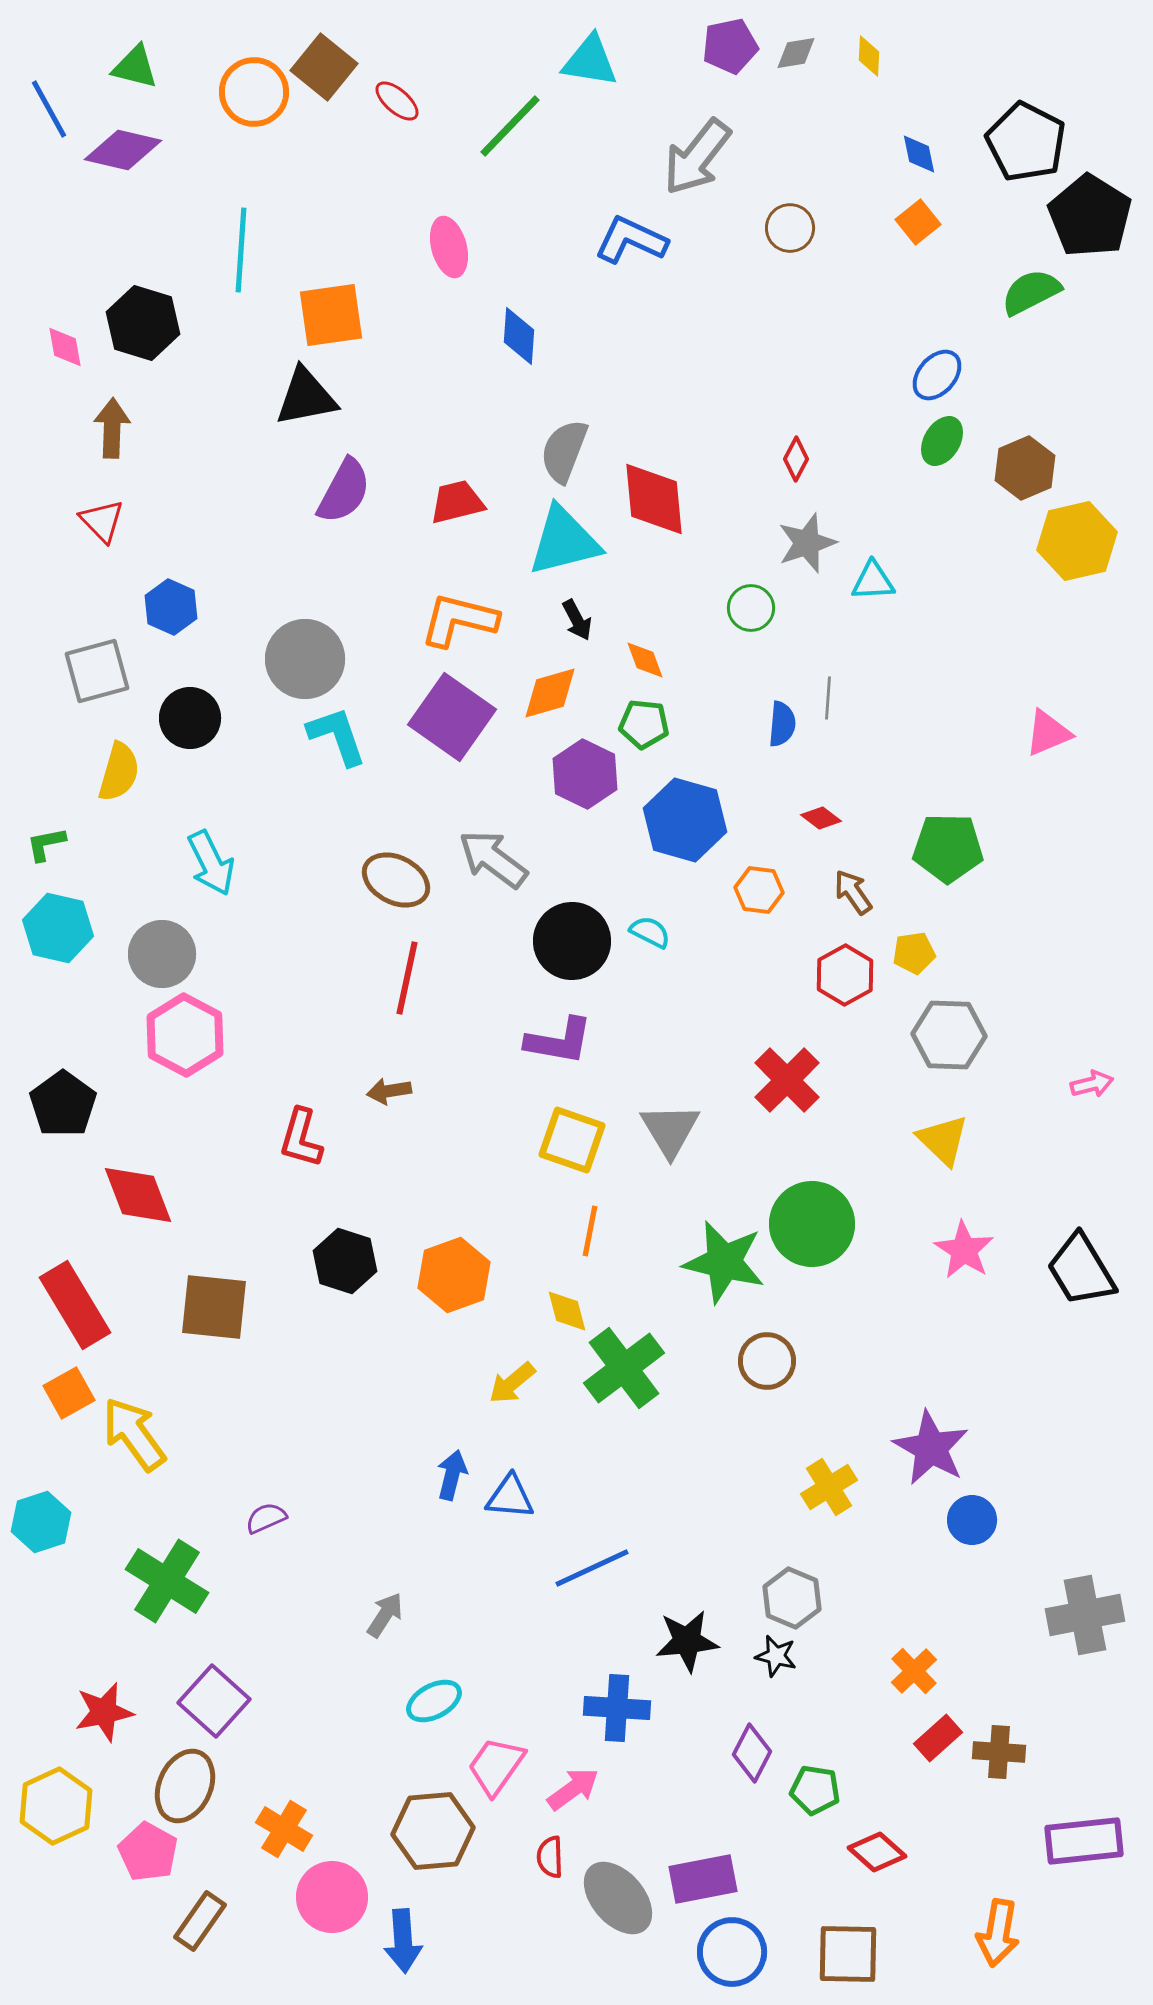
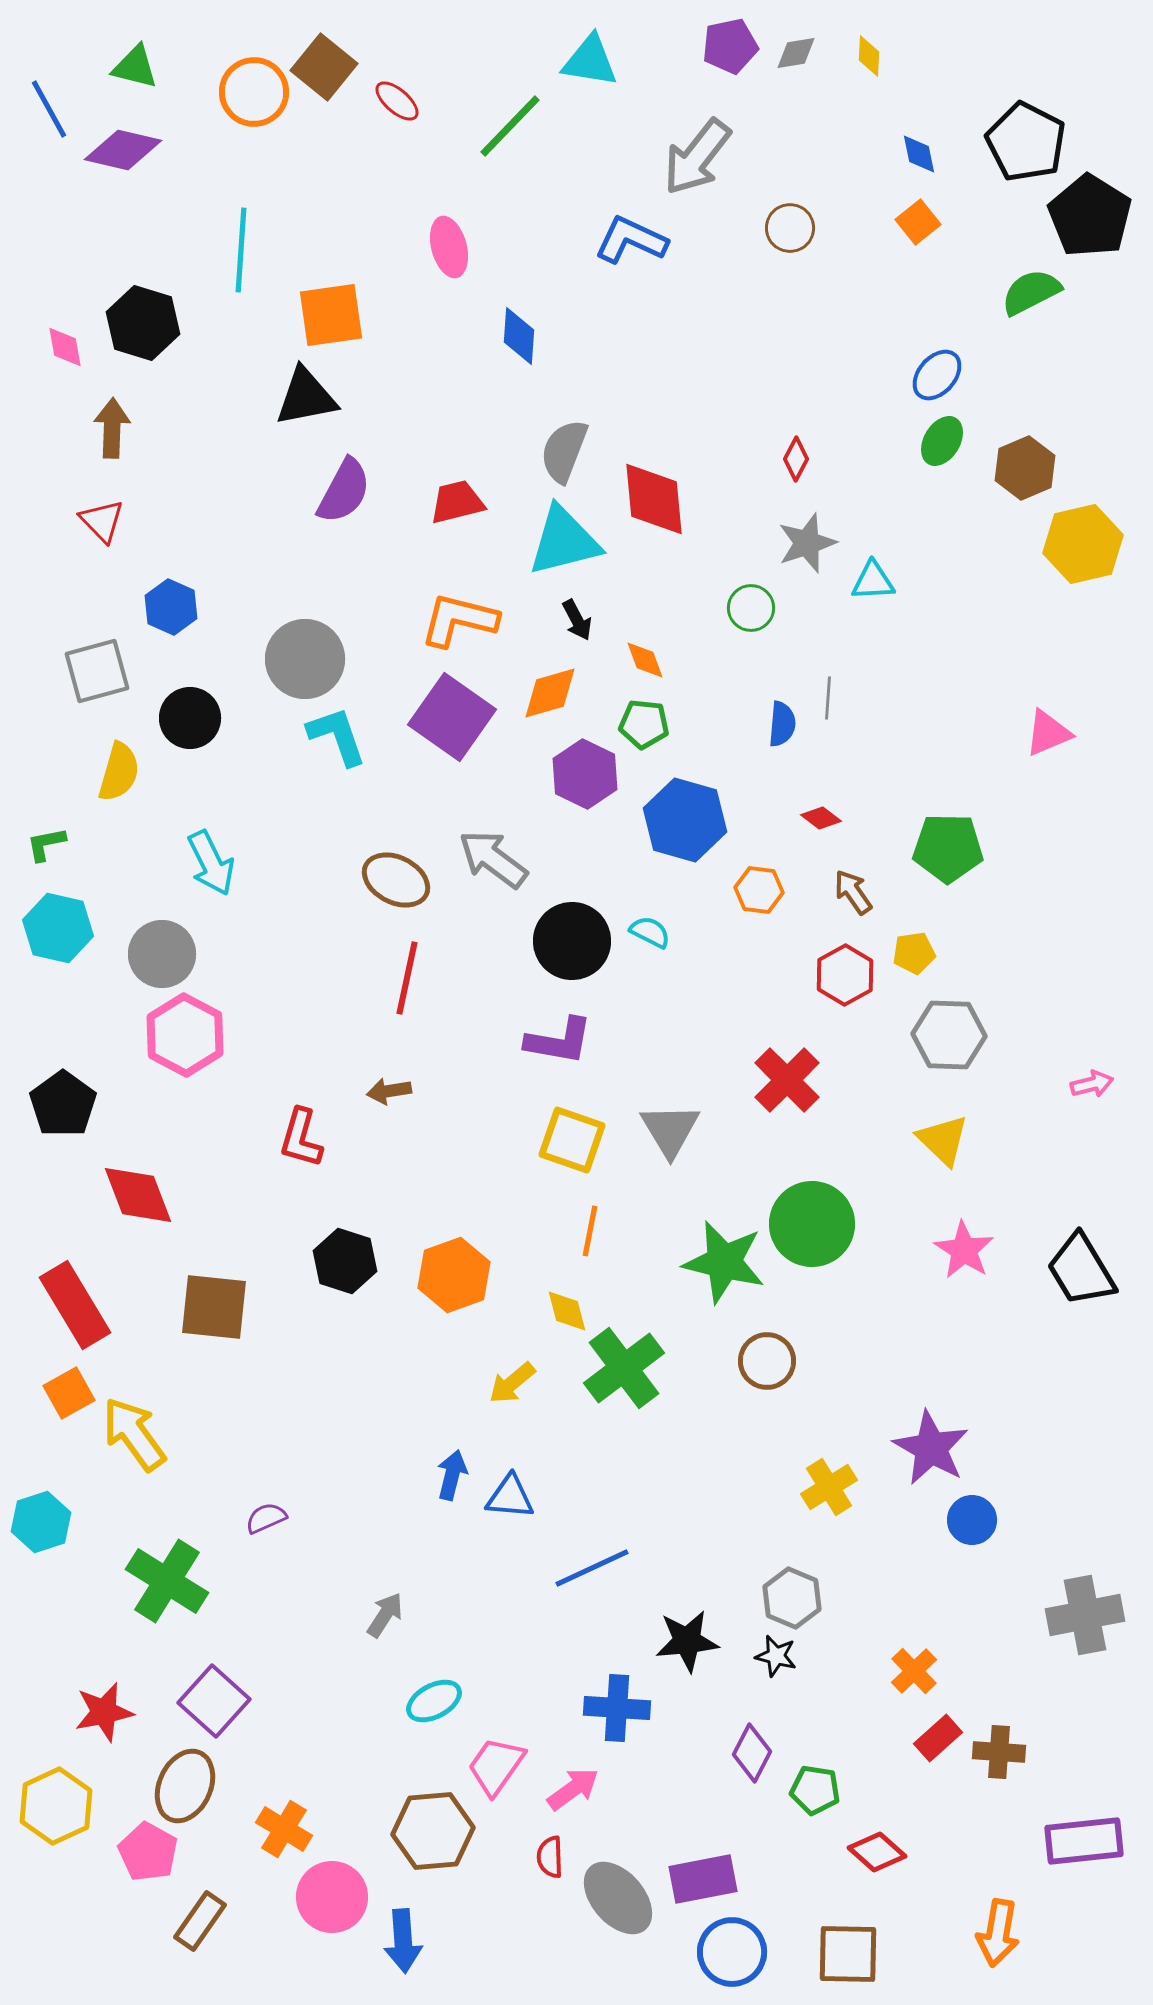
yellow hexagon at (1077, 541): moved 6 px right, 3 px down
